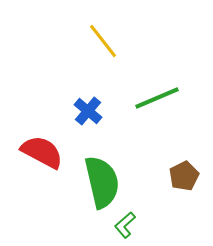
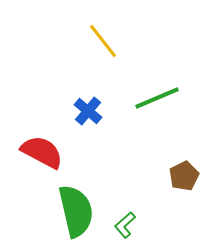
green semicircle: moved 26 px left, 29 px down
